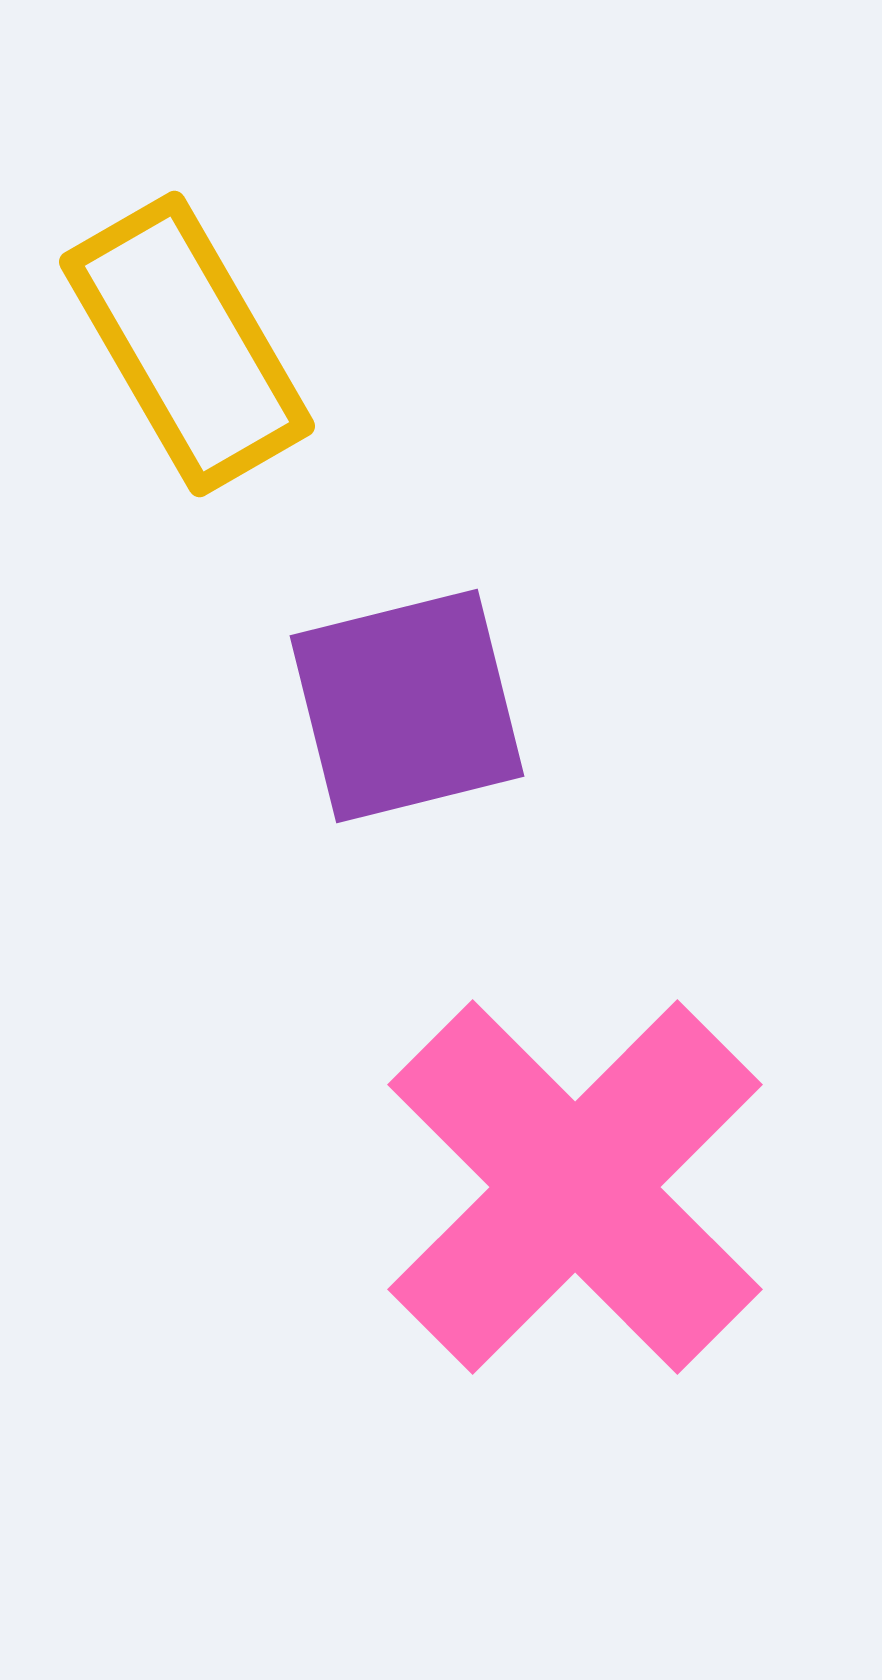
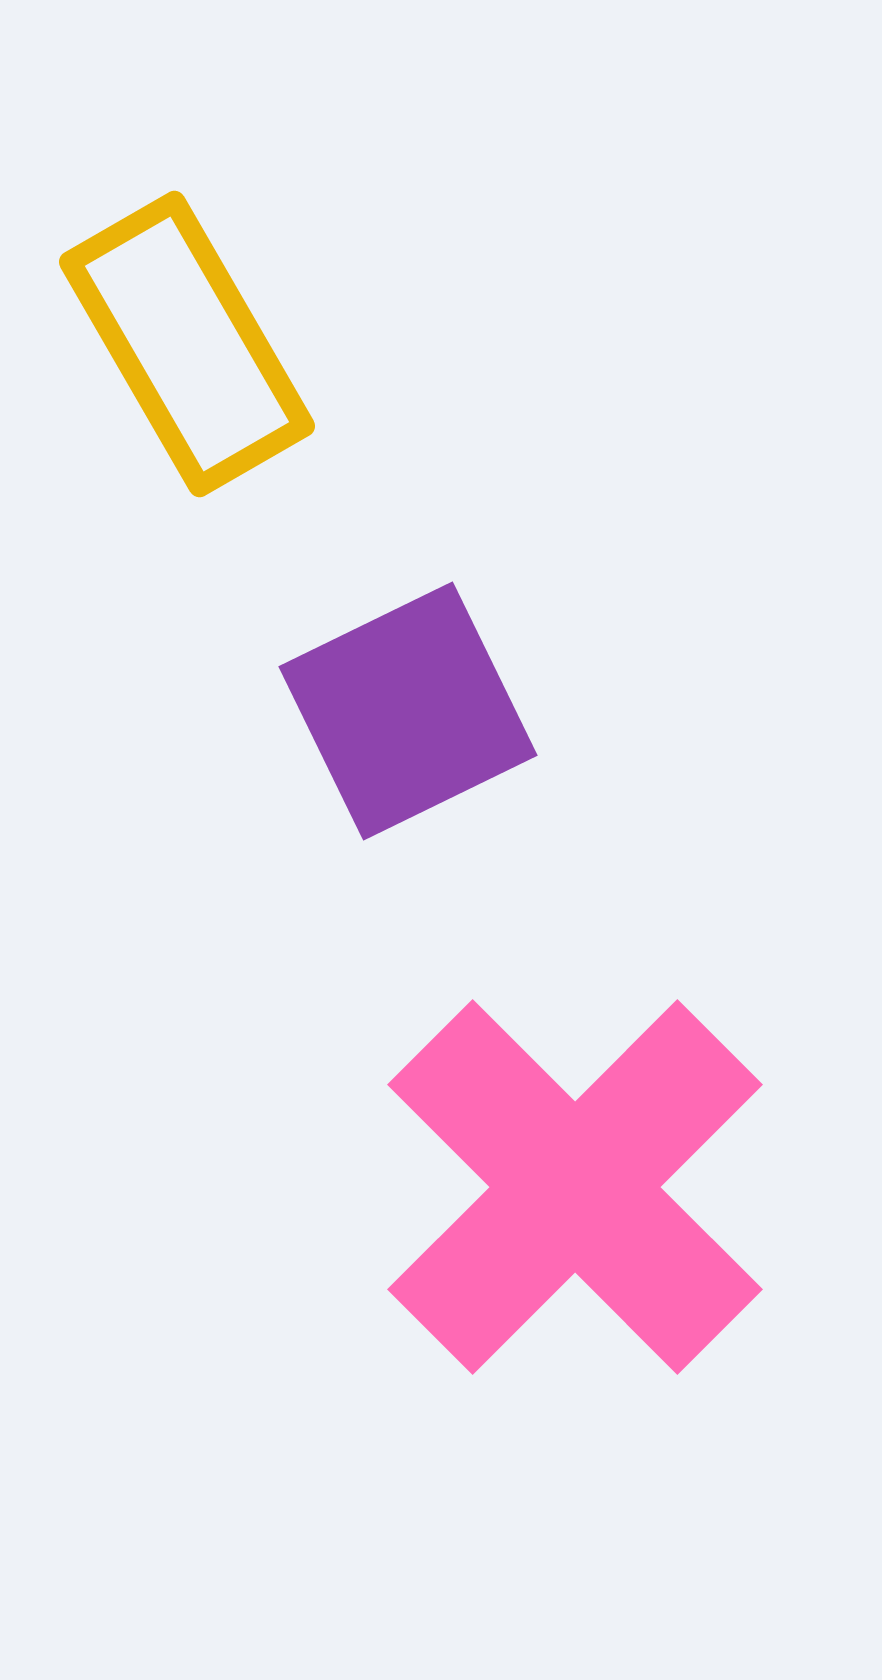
purple square: moved 1 px right, 5 px down; rotated 12 degrees counterclockwise
